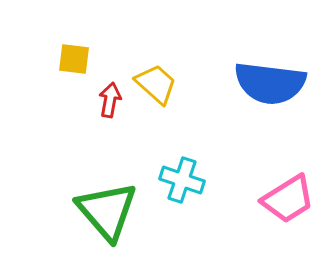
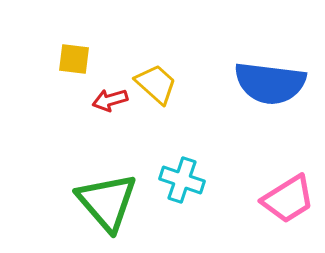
red arrow: rotated 116 degrees counterclockwise
green triangle: moved 9 px up
